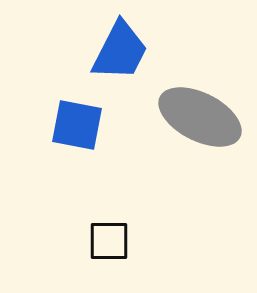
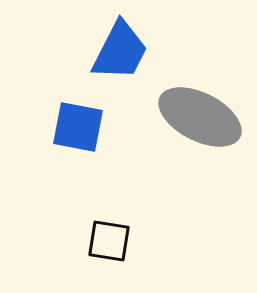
blue square: moved 1 px right, 2 px down
black square: rotated 9 degrees clockwise
